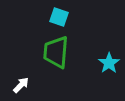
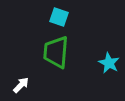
cyan star: rotated 10 degrees counterclockwise
